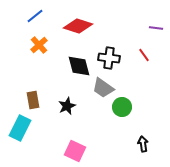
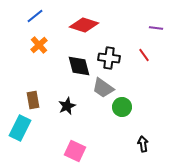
red diamond: moved 6 px right, 1 px up
